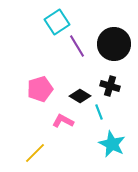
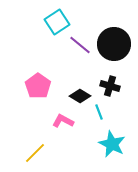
purple line: moved 3 px right, 1 px up; rotated 20 degrees counterclockwise
pink pentagon: moved 2 px left, 3 px up; rotated 20 degrees counterclockwise
